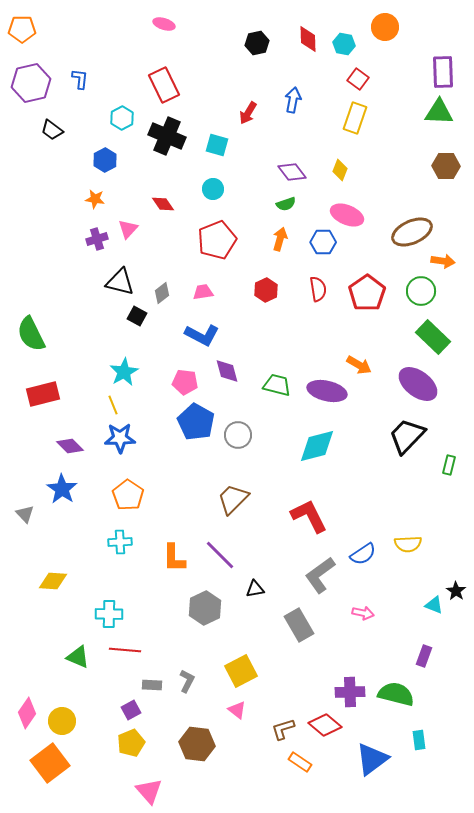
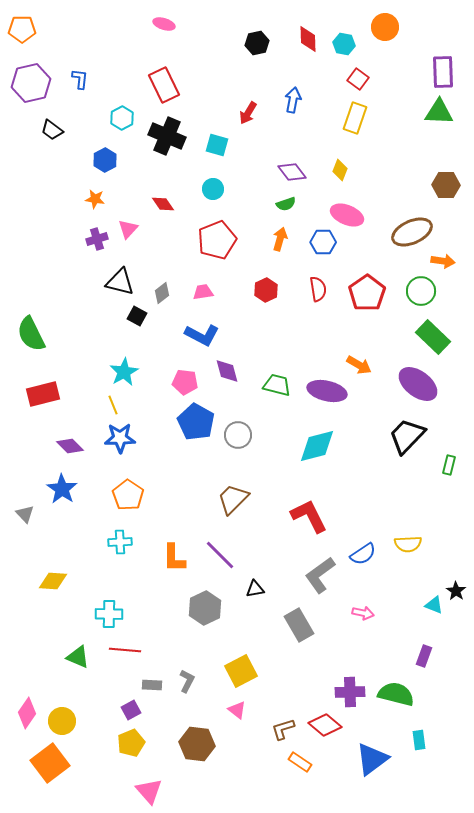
brown hexagon at (446, 166): moved 19 px down
